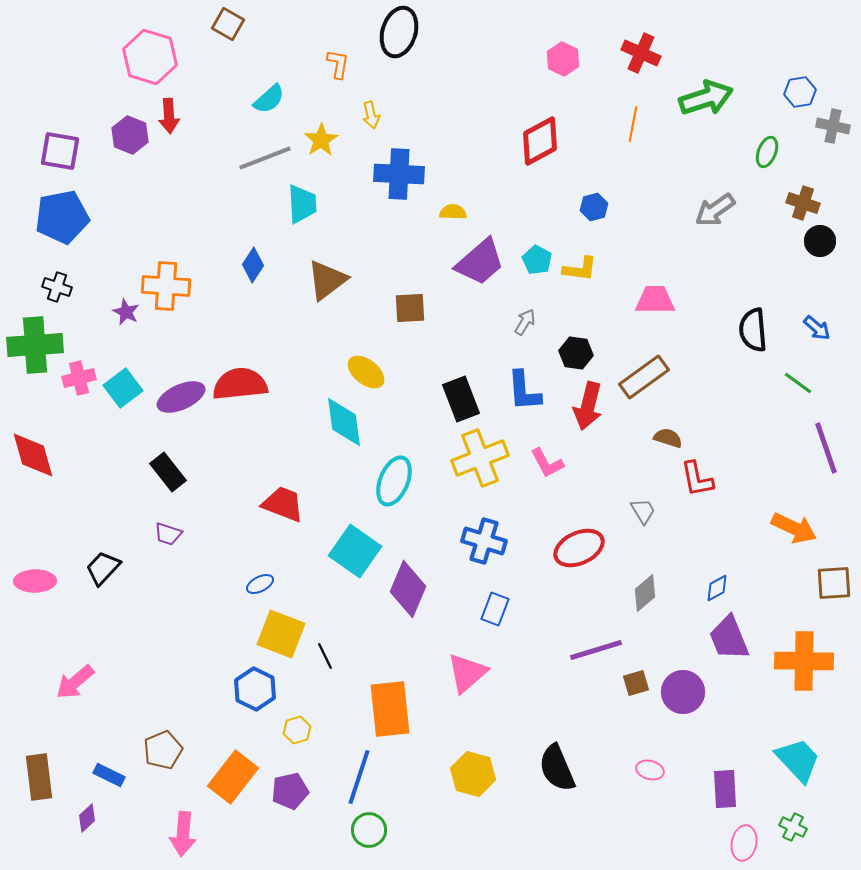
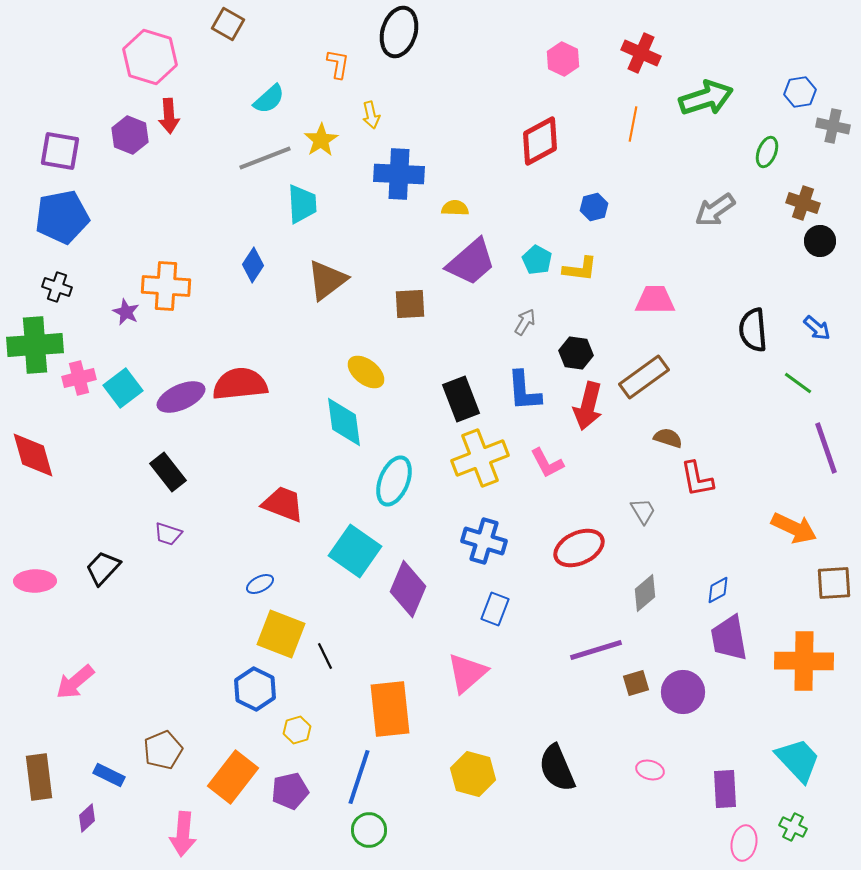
yellow semicircle at (453, 212): moved 2 px right, 4 px up
purple trapezoid at (480, 262): moved 9 px left
brown square at (410, 308): moved 4 px up
blue diamond at (717, 588): moved 1 px right, 2 px down
purple trapezoid at (729, 638): rotated 12 degrees clockwise
